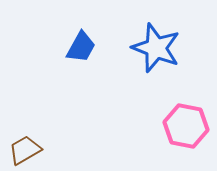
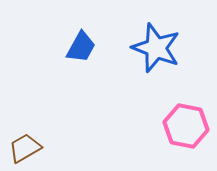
brown trapezoid: moved 2 px up
